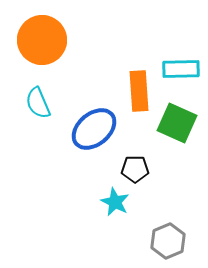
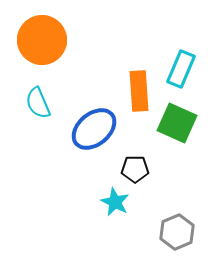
cyan rectangle: rotated 66 degrees counterclockwise
gray hexagon: moved 9 px right, 9 px up
